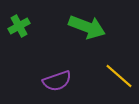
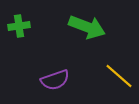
green cross: rotated 20 degrees clockwise
purple semicircle: moved 2 px left, 1 px up
